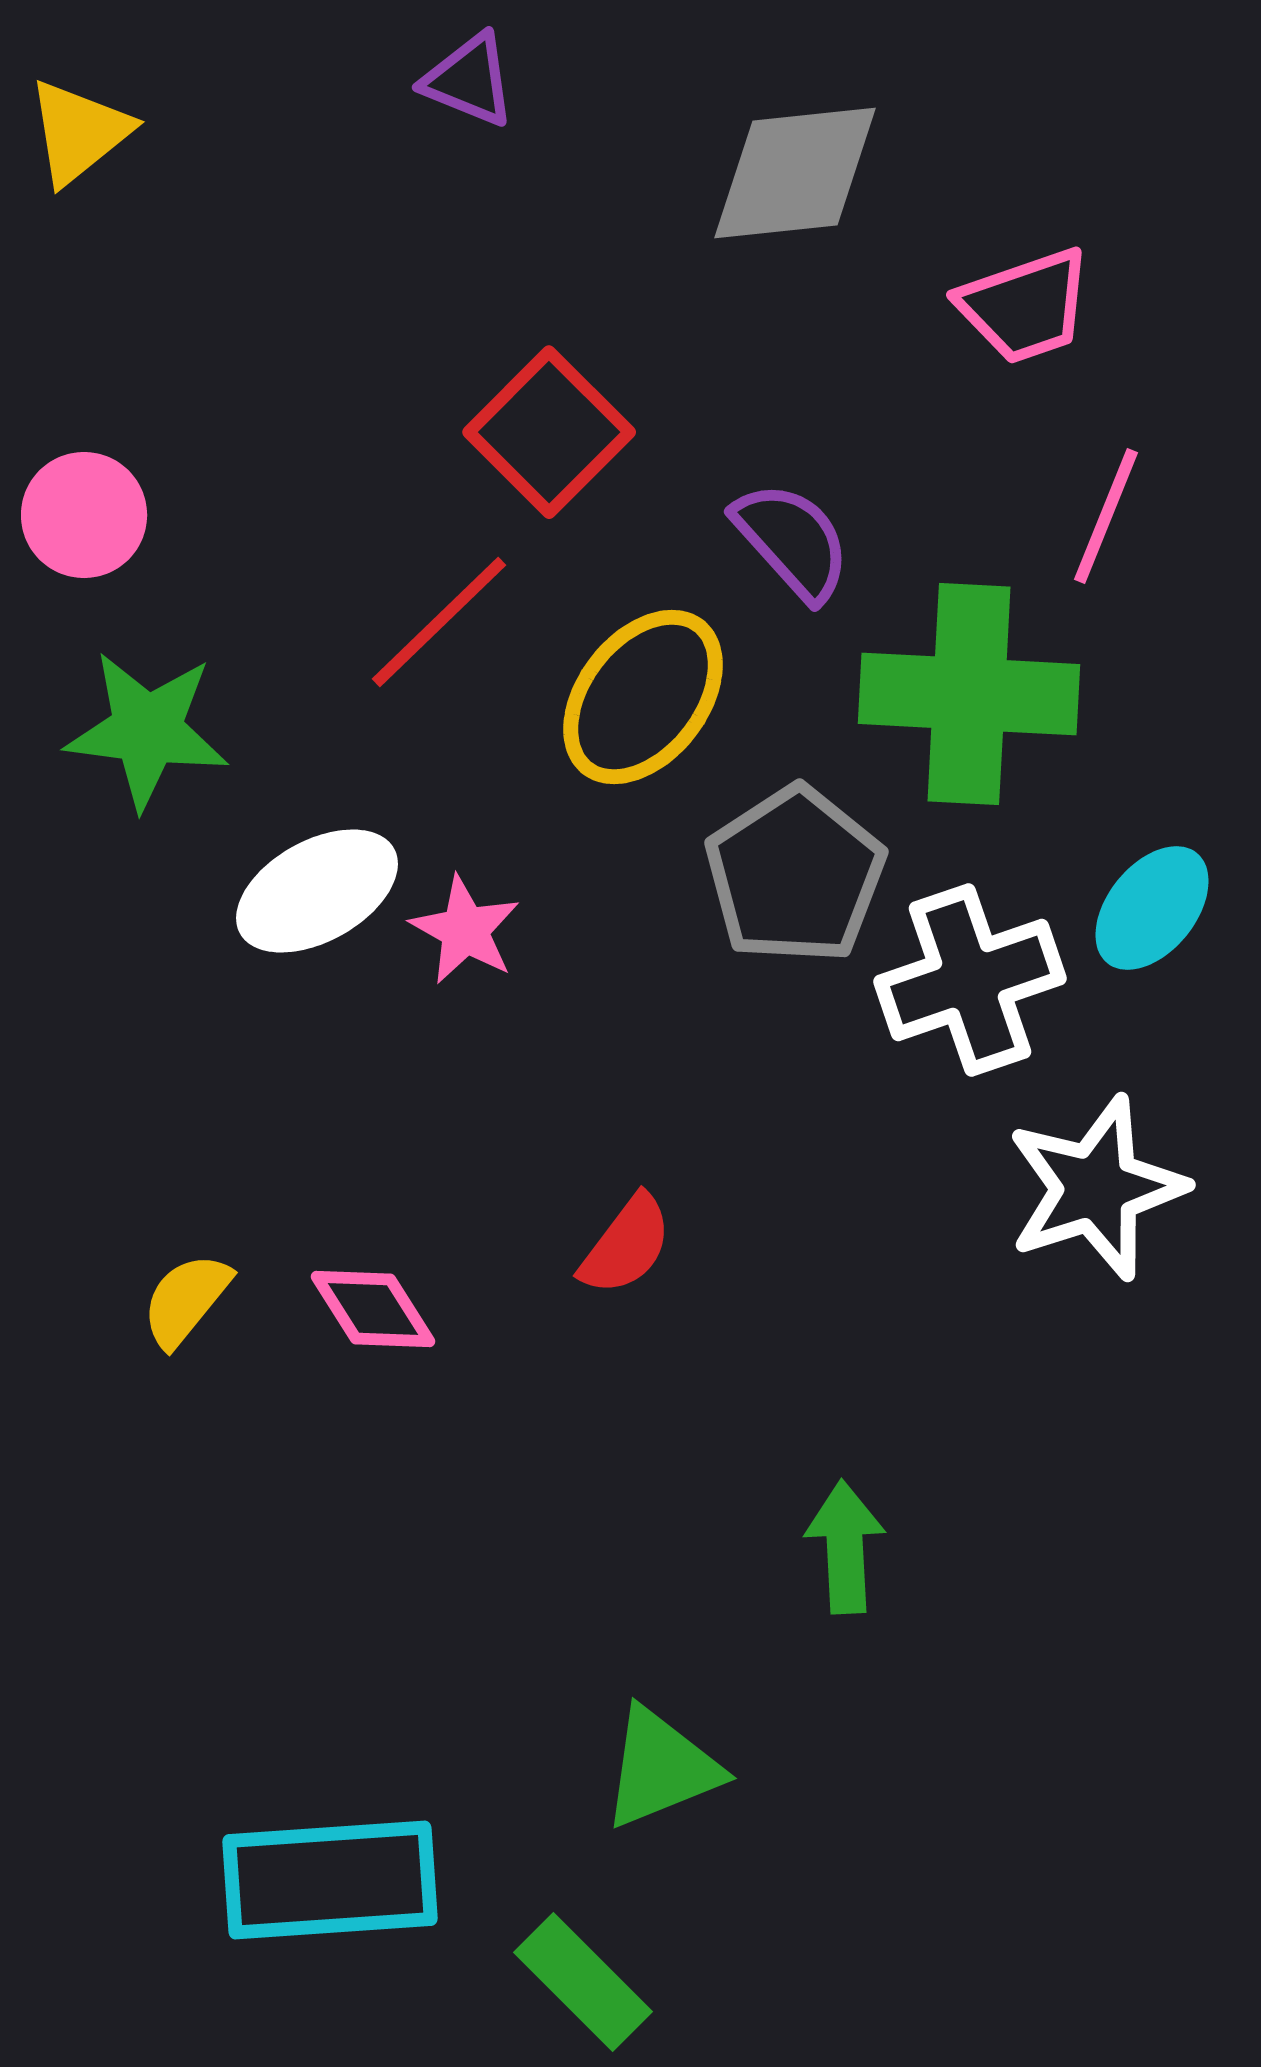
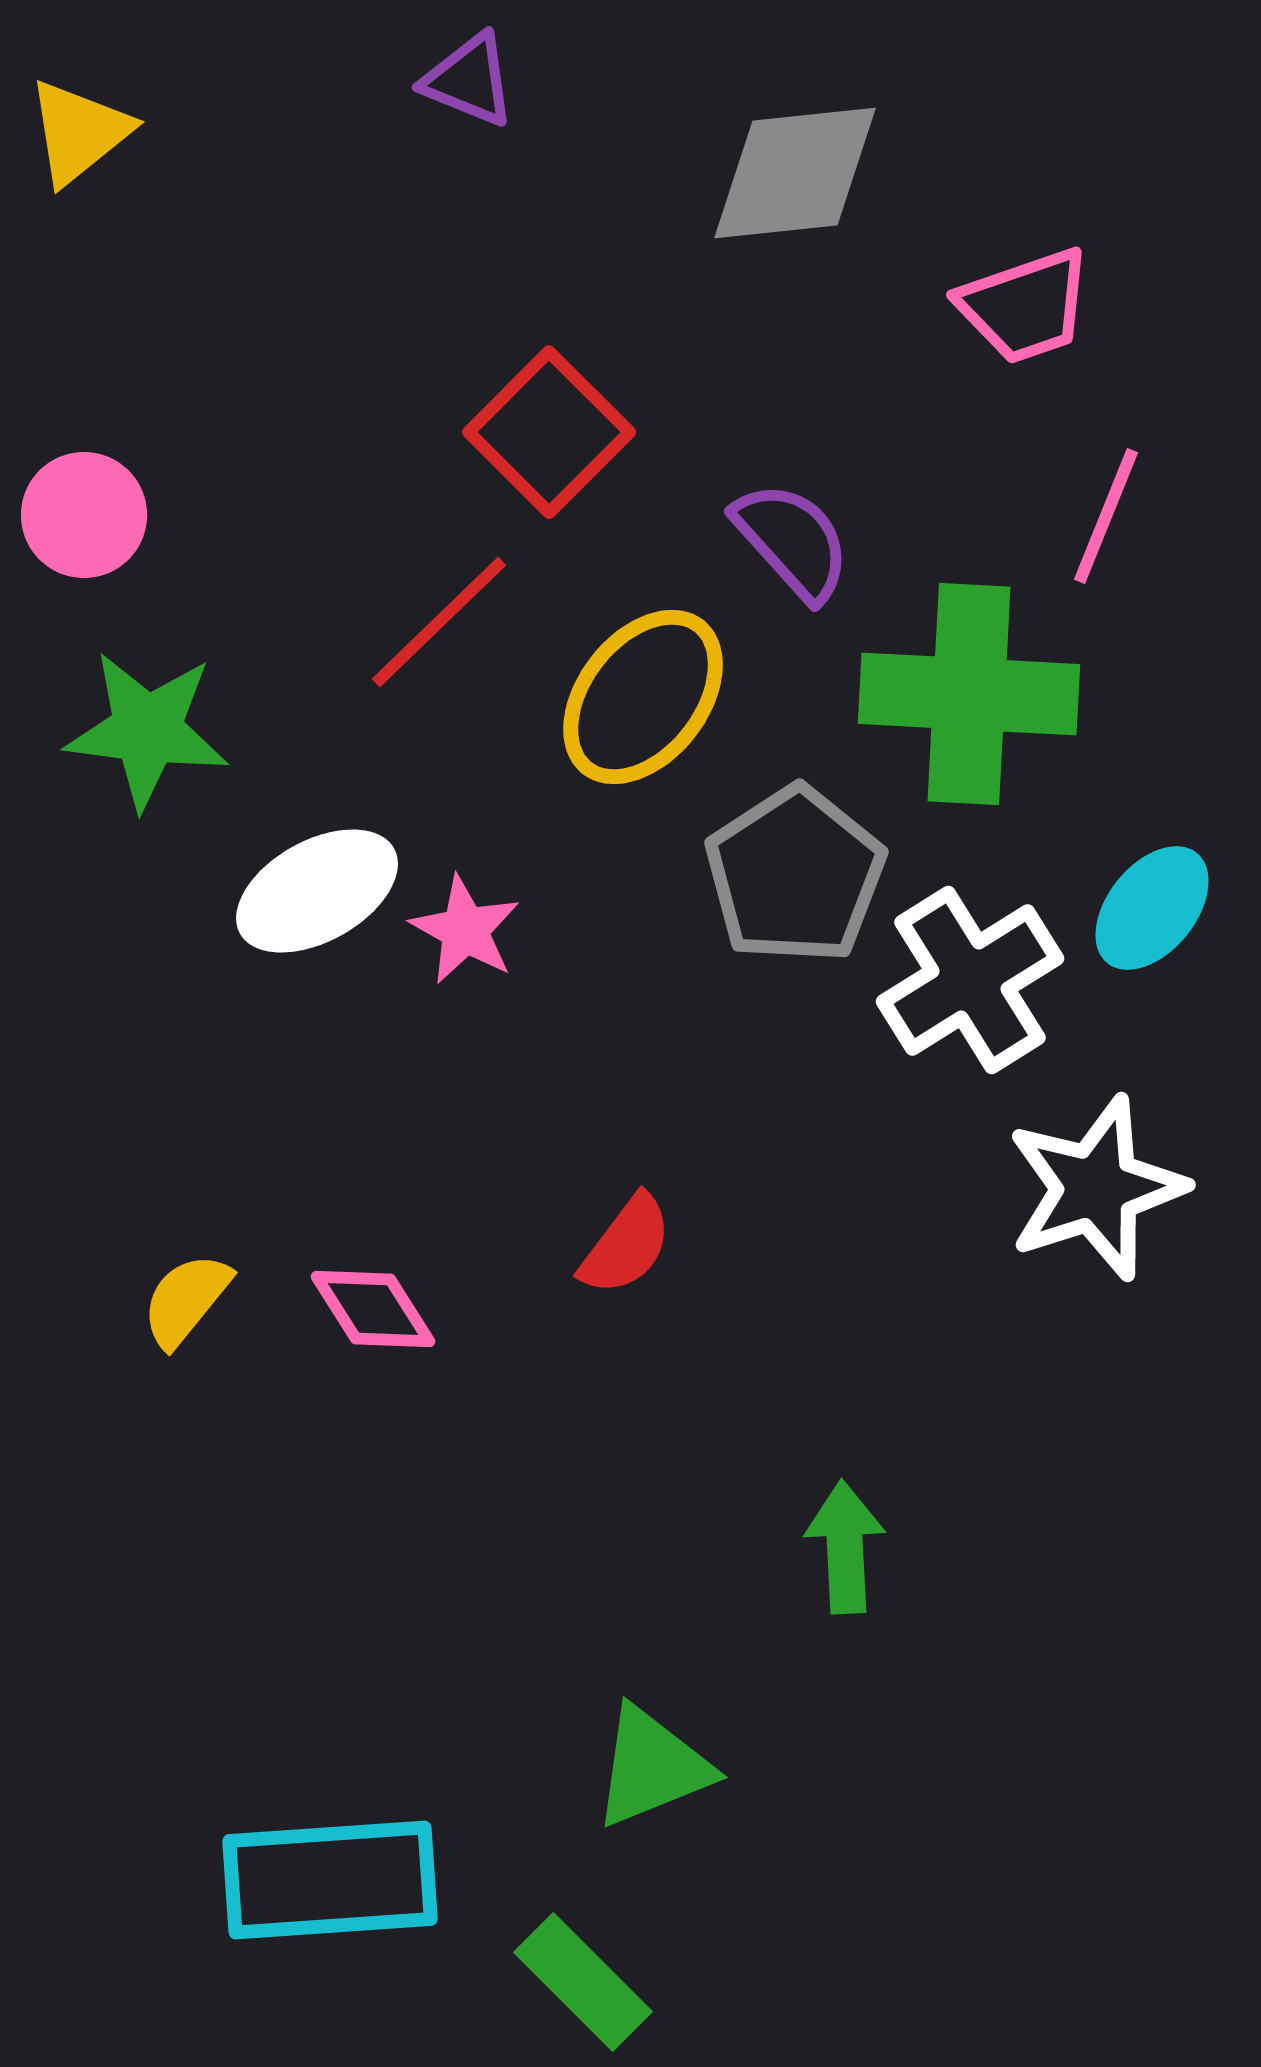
white cross: rotated 13 degrees counterclockwise
green triangle: moved 9 px left, 1 px up
